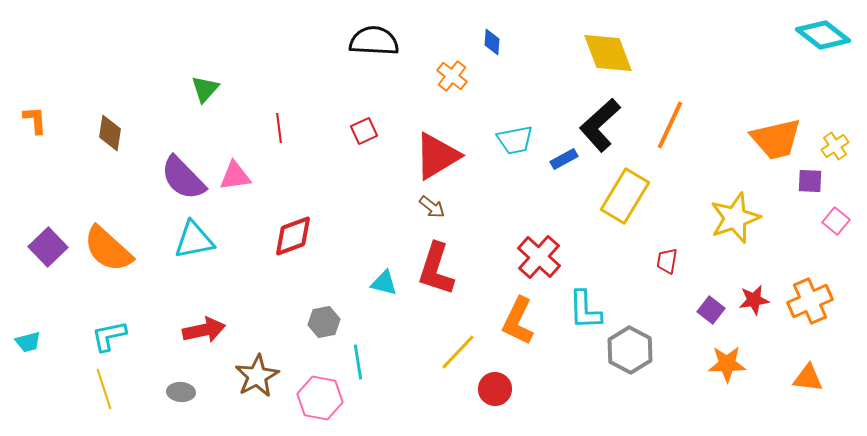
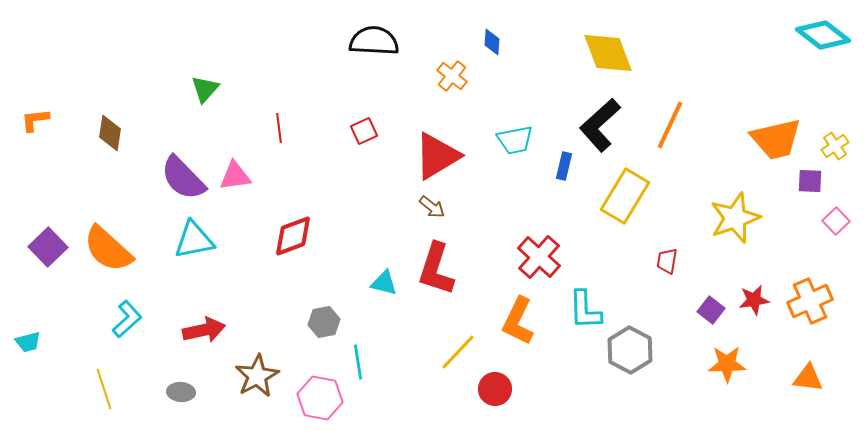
orange L-shape at (35, 120): rotated 92 degrees counterclockwise
blue rectangle at (564, 159): moved 7 px down; rotated 48 degrees counterclockwise
pink square at (836, 221): rotated 8 degrees clockwise
cyan L-shape at (109, 336): moved 18 px right, 17 px up; rotated 150 degrees clockwise
